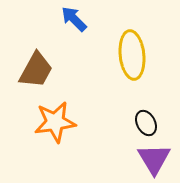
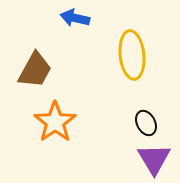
blue arrow: moved 1 px right, 1 px up; rotated 32 degrees counterclockwise
brown trapezoid: moved 1 px left
orange star: rotated 27 degrees counterclockwise
